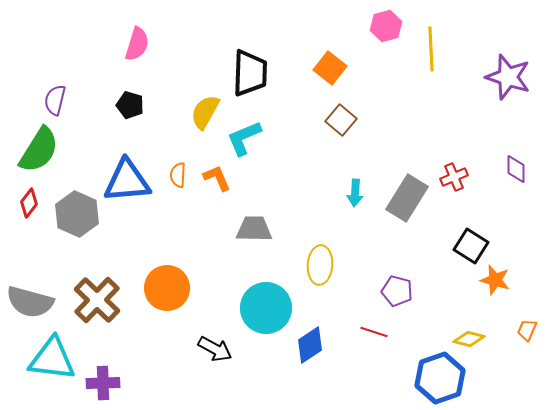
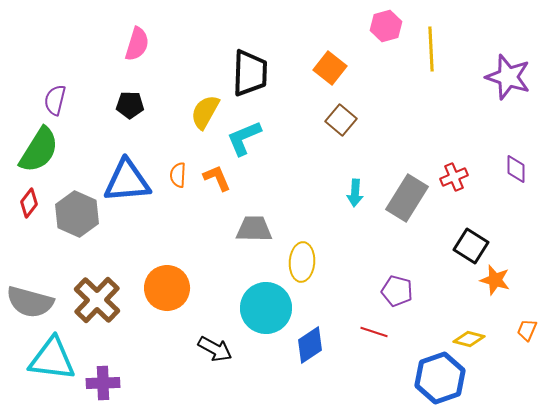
black pentagon: rotated 16 degrees counterclockwise
yellow ellipse: moved 18 px left, 3 px up
